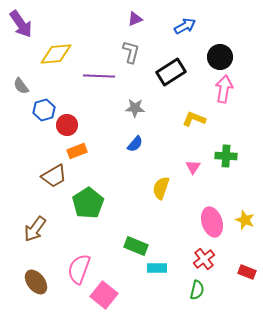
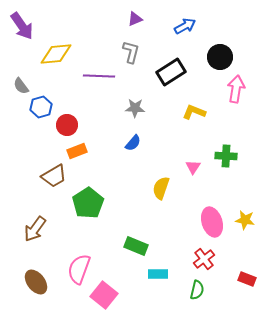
purple arrow: moved 1 px right, 2 px down
pink arrow: moved 12 px right
blue hexagon: moved 3 px left, 3 px up
yellow L-shape: moved 7 px up
blue semicircle: moved 2 px left, 1 px up
yellow star: rotated 12 degrees counterclockwise
cyan rectangle: moved 1 px right, 6 px down
red rectangle: moved 7 px down
